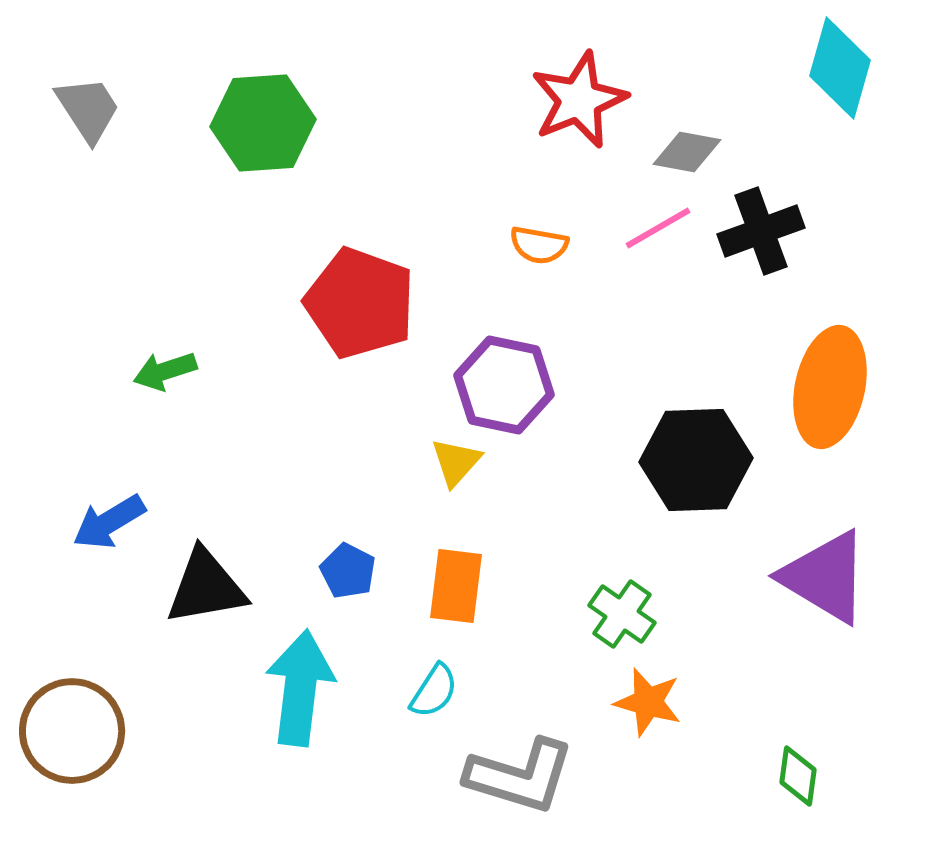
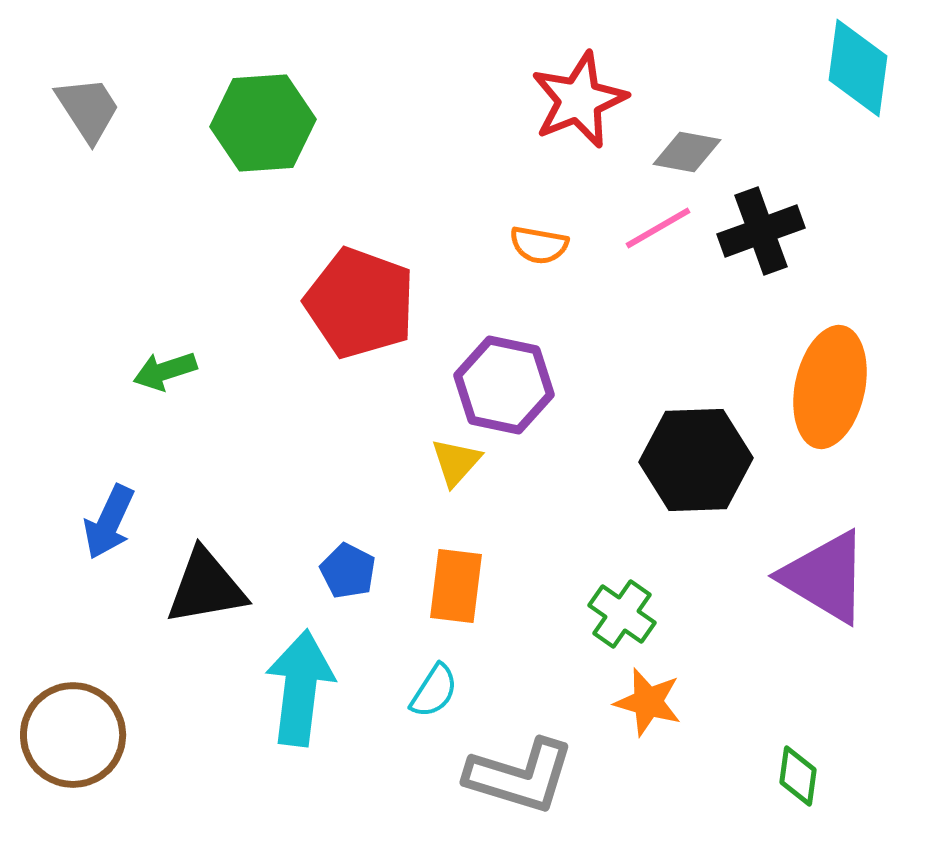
cyan diamond: moved 18 px right; rotated 8 degrees counterclockwise
blue arrow: rotated 34 degrees counterclockwise
brown circle: moved 1 px right, 4 px down
